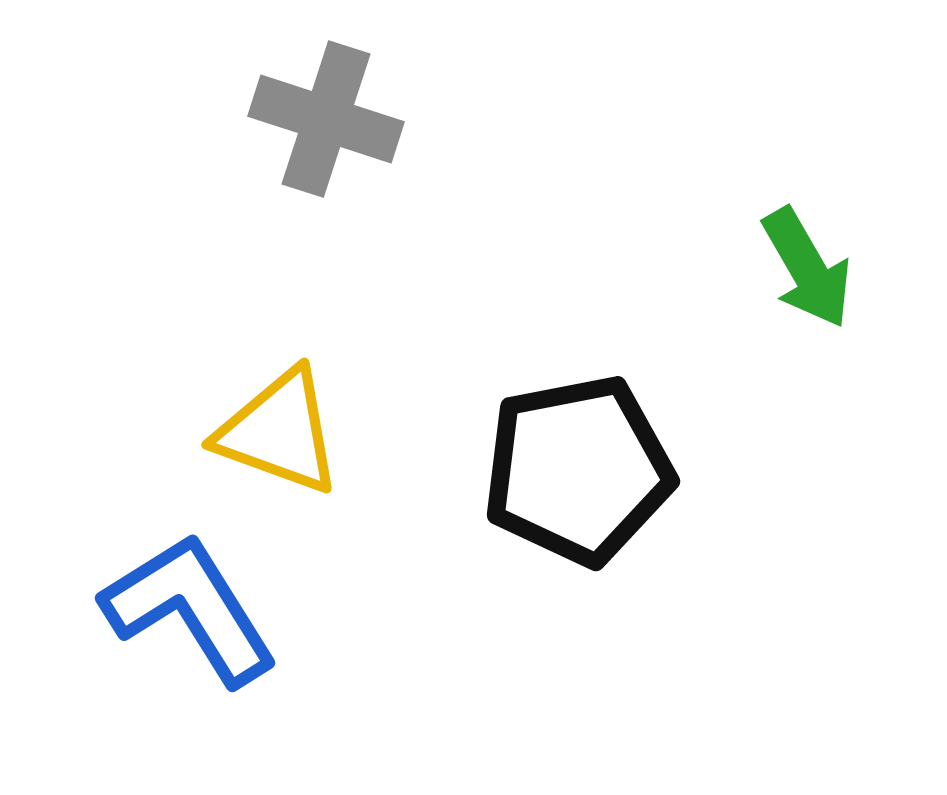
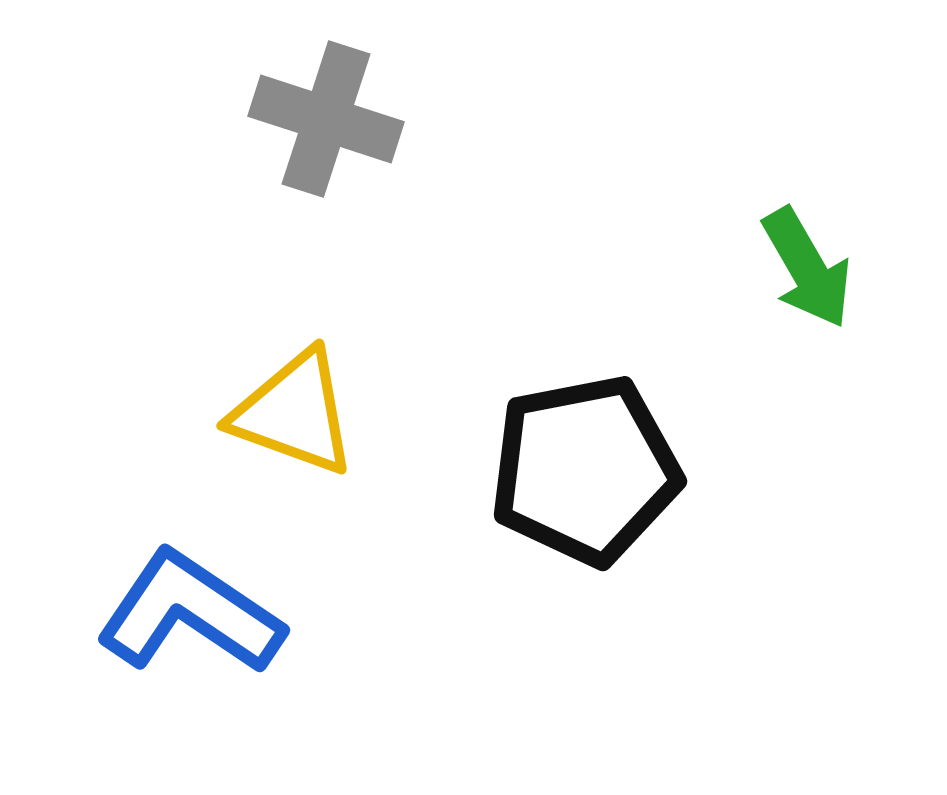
yellow triangle: moved 15 px right, 19 px up
black pentagon: moved 7 px right
blue L-shape: moved 4 px down; rotated 24 degrees counterclockwise
